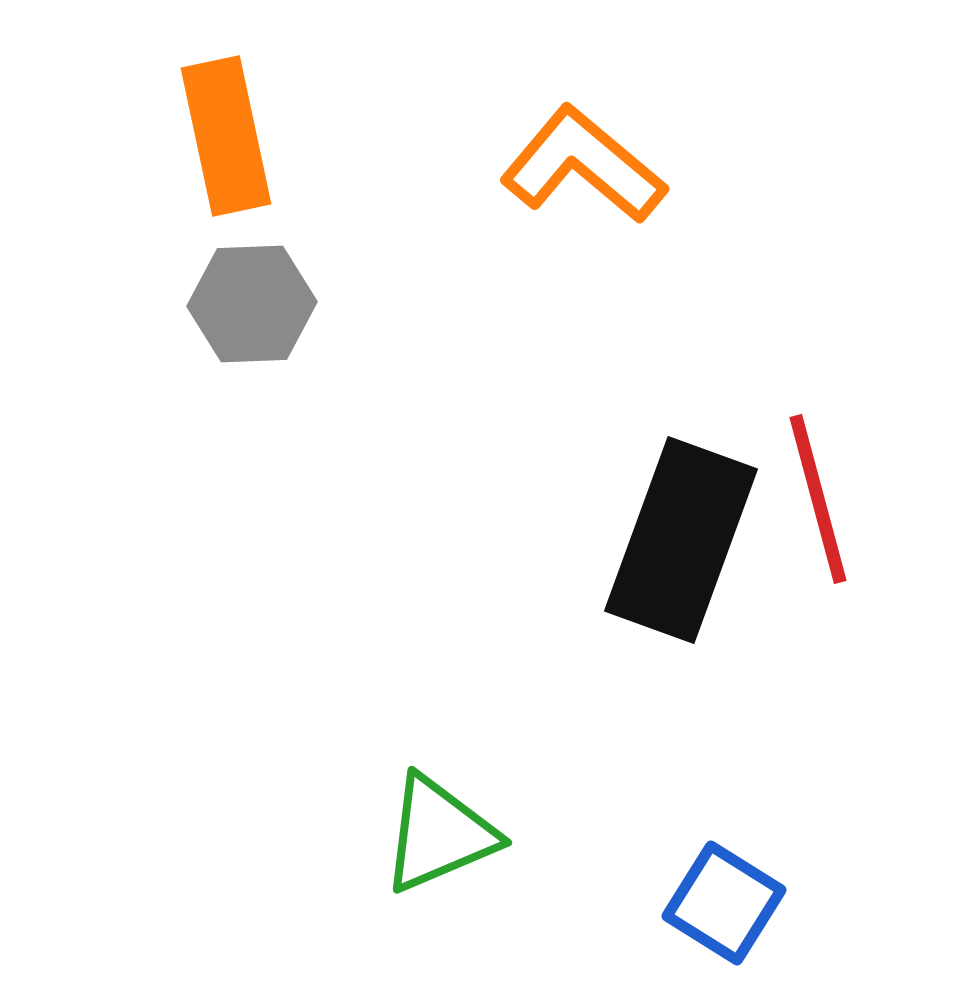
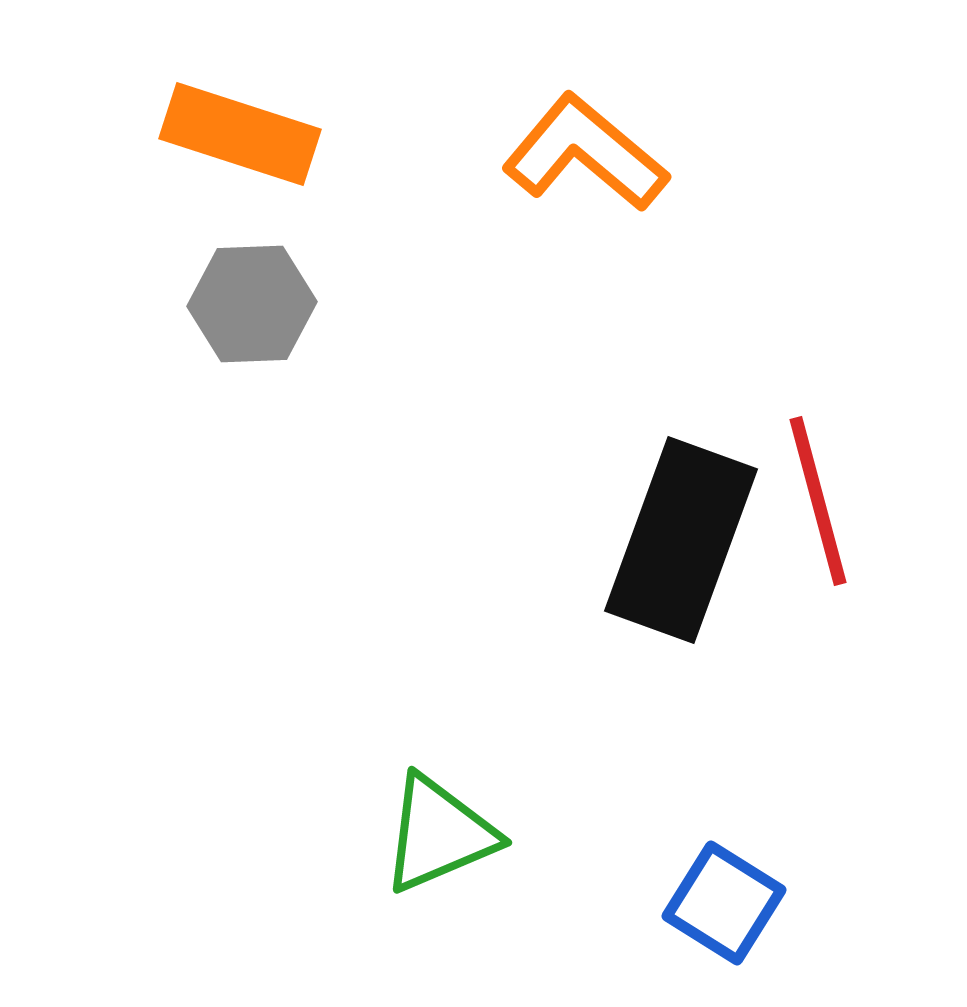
orange rectangle: moved 14 px right, 2 px up; rotated 60 degrees counterclockwise
orange L-shape: moved 2 px right, 12 px up
red line: moved 2 px down
